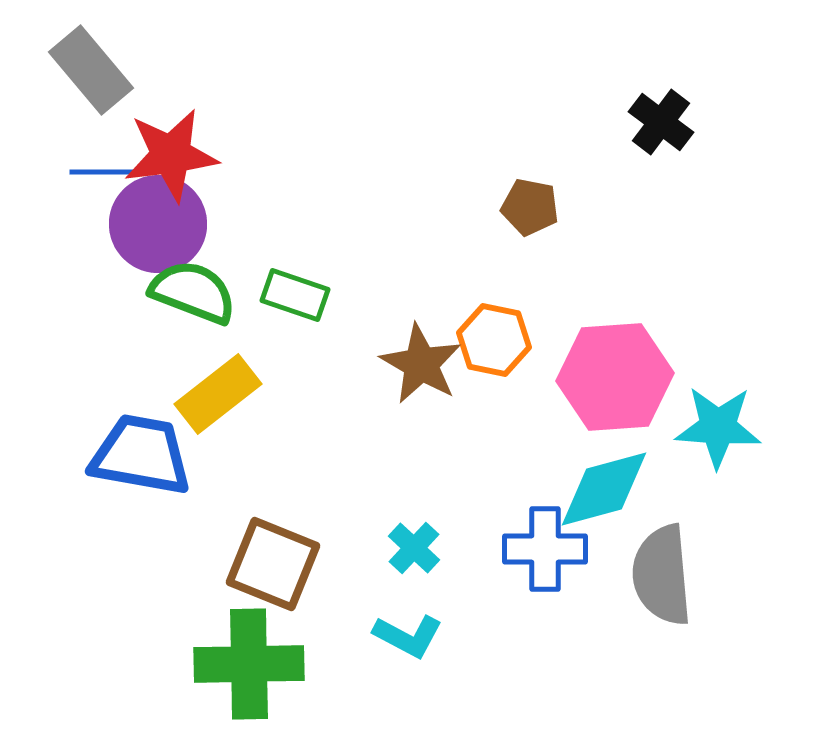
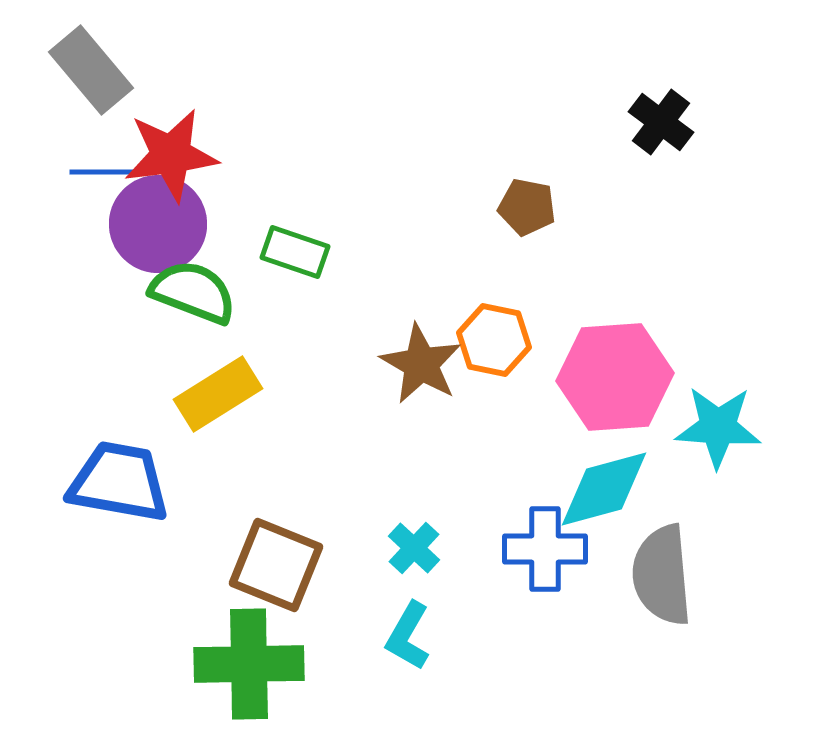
brown pentagon: moved 3 px left
green rectangle: moved 43 px up
yellow rectangle: rotated 6 degrees clockwise
blue trapezoid: moved 22 px left, 27 px down
brown square: moved 3 px right, 1 px down
cyan L-shape: rotated 92 degrees clockwise
